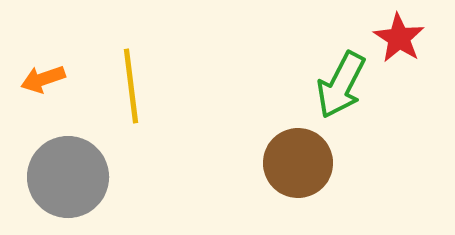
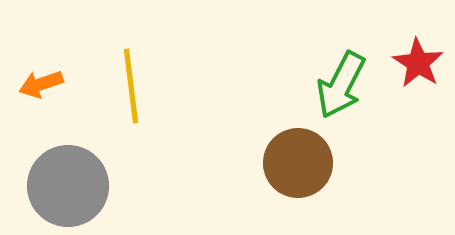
red star: moved 19 px right, 25 px down
orange arrow: moved 2 px left, 5 px down
gray circle: moved 9 px down
